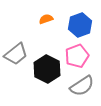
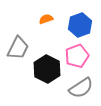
gray trapezoid: moved 2 px right, 6 px up; rotated 25 degrees counterclockwise
gray semicircle: moved 1 px left, 2 px down
